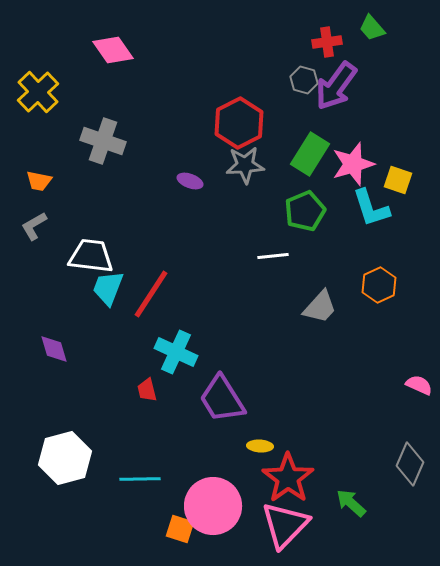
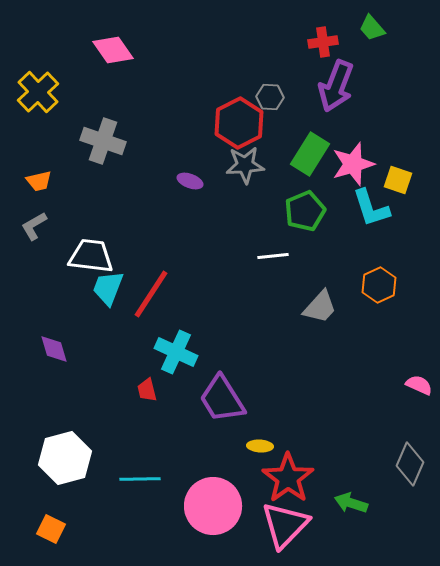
red cross: moved 4 px left
gray hexagon: moved 34 px left, 17 px down; rotated 12 degrees counterclockwise
purple arrow: rotated 15 degrees counterclockwise
orange trapezoid: rotated 24 degrees counterclockwise
green arrow: rotated 24 degrees counterclockwise
orange square: moved 129 px left; rotated 8 degrees clockwise
